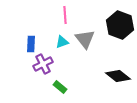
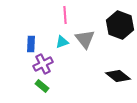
green rectangle: moved 18 px left, 1 px up
